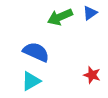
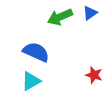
red star: moved 2 px right
